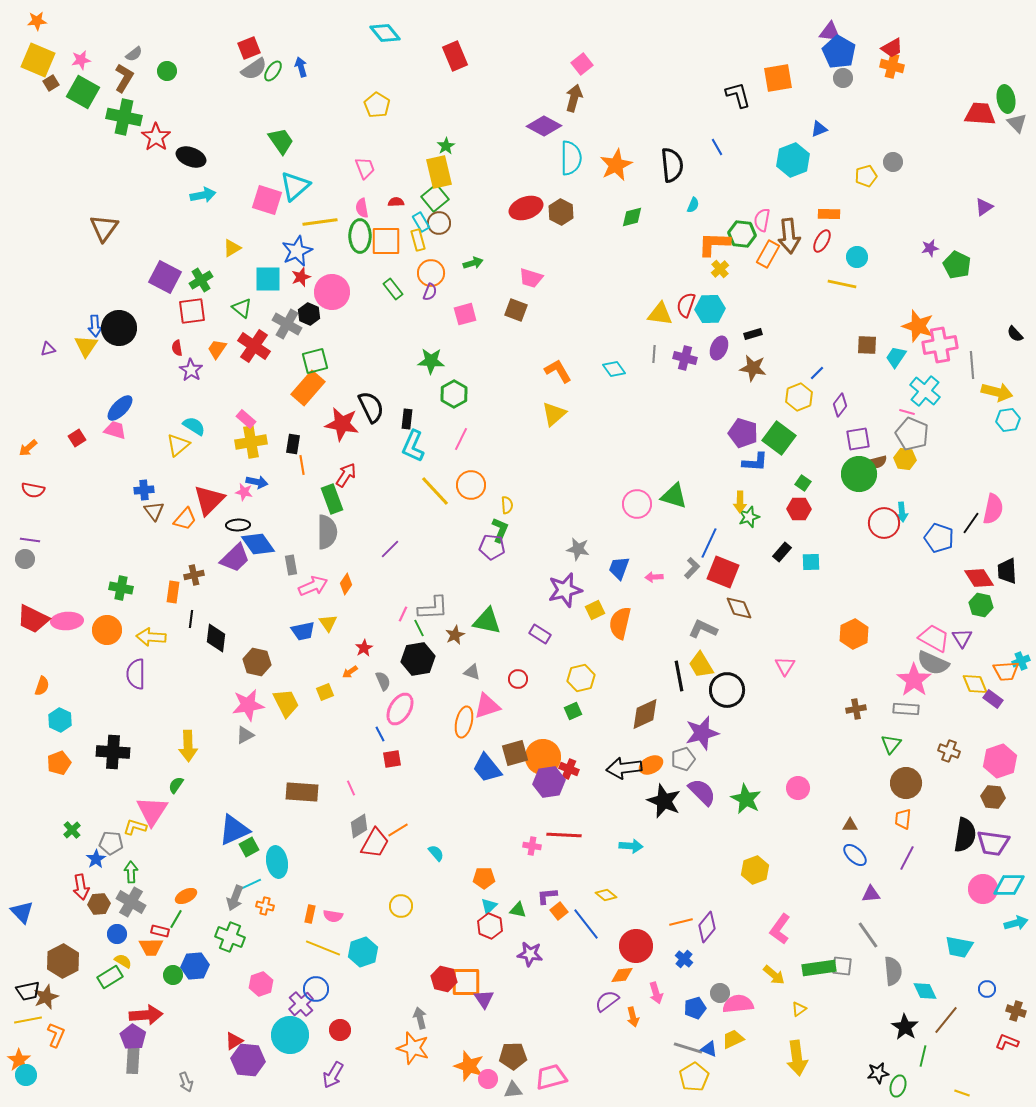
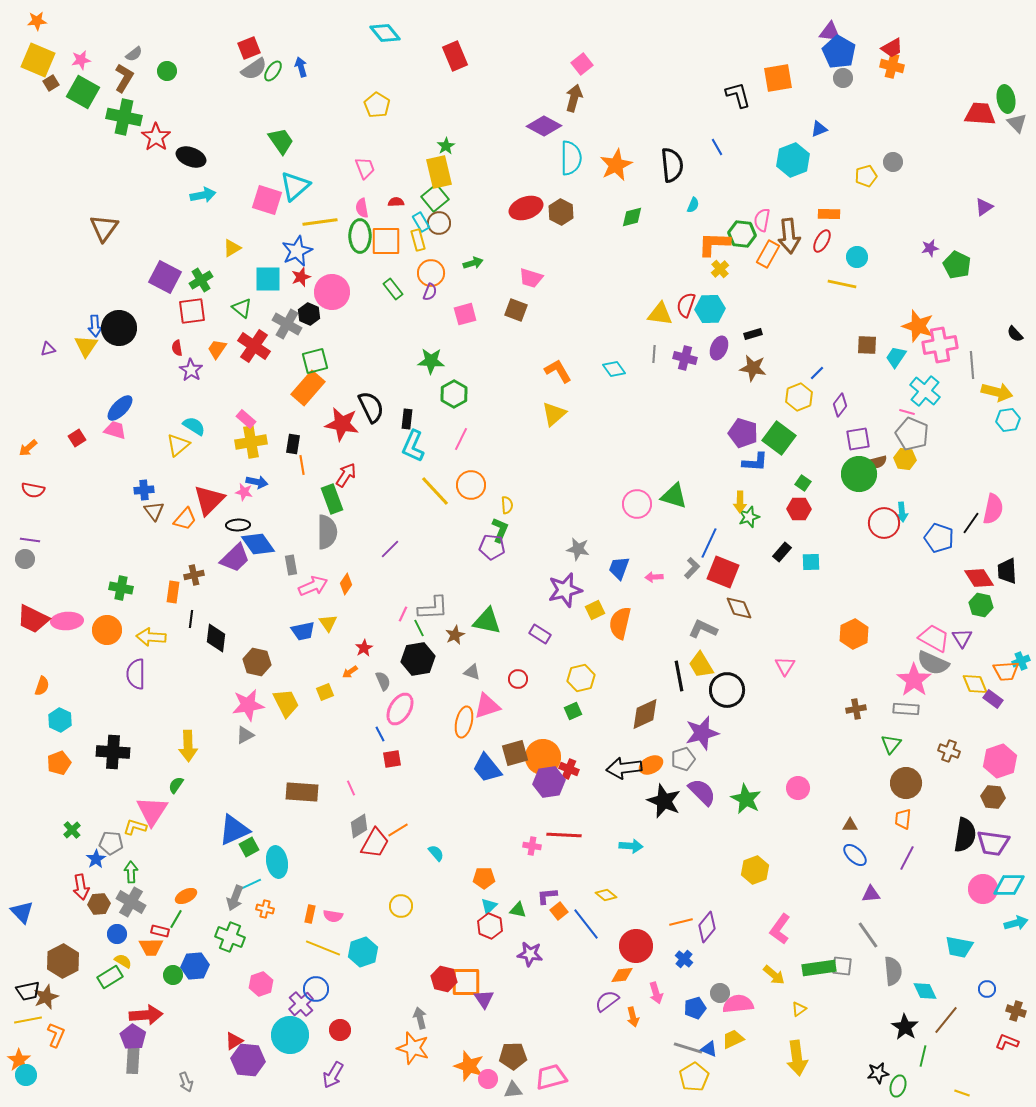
orange cross at (265, 906): moved 3 px down
